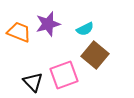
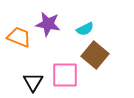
purple star: rotated 25 degrees clockwise
orange trapezoid: moved 5 px down
pink square: moved 1 px right; rotated 20 degrees clockwise
black triangle: rotated 15 degrees clockwise
